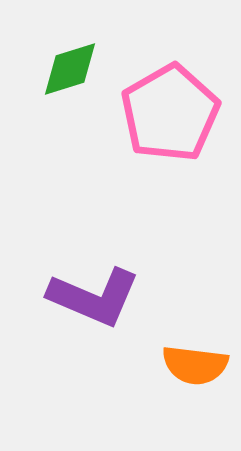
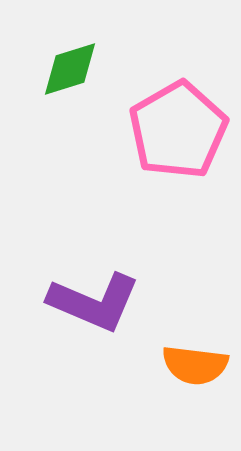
pink pentagon: moved 8 px right, 17 px down
purple L-shape: moved 5 px down
